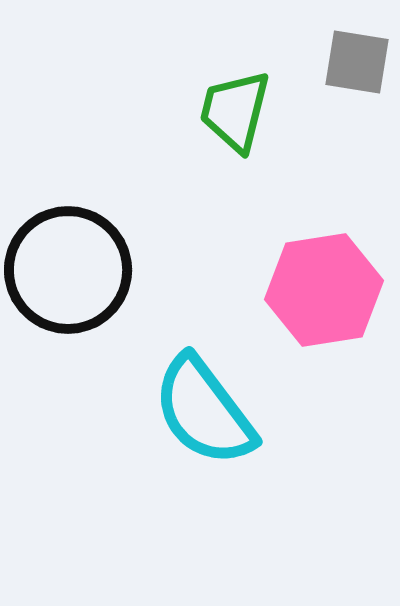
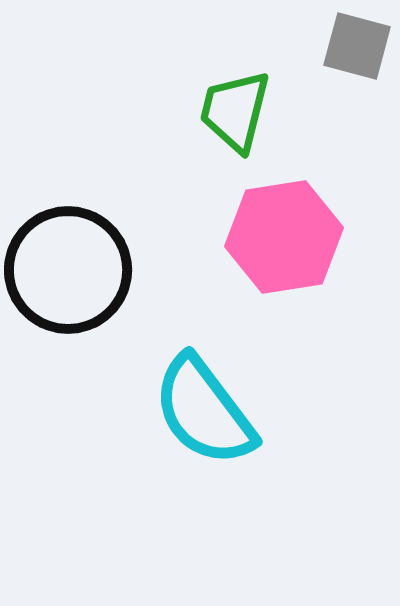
gray square: moved 16 px up; rotated 6 degrees clockwise
pink hexagon: moved 40 px left, 53 px up
